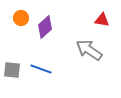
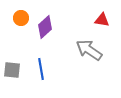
blue line: rotated 60 degrees clockwise
